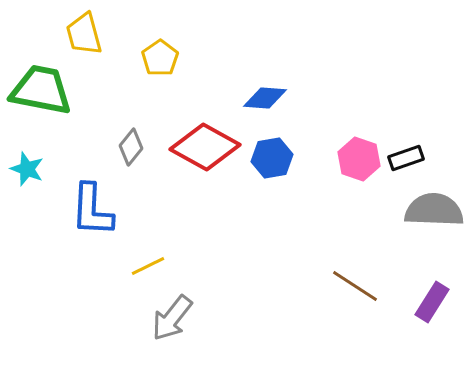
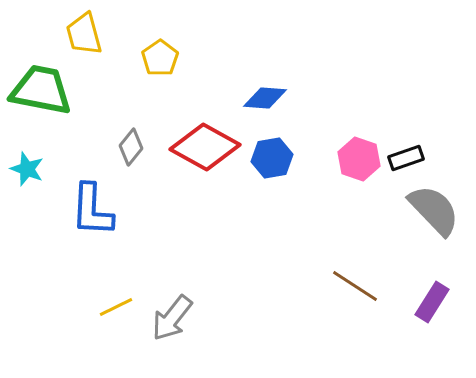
gray semicircle: rotated 44 degrees clockwise
yellow line: moved 32 px left, 41 px down
